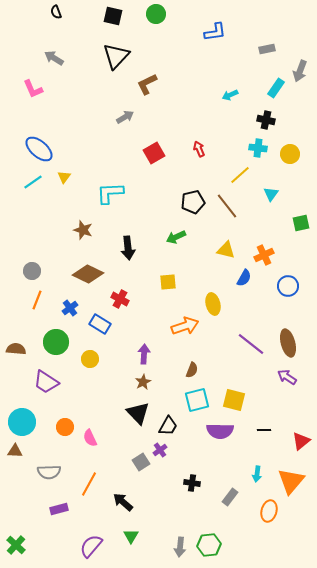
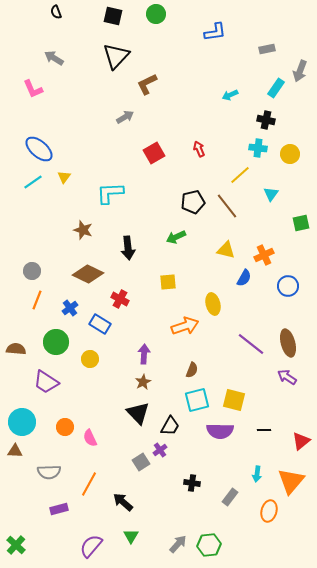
black trapezoid at (168, 426): moved 2 px right
gray arrow at (180, 547): moved 2 px left, 3 px up; rotated 144 degrees counterclockwise
